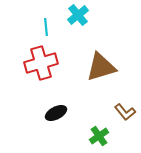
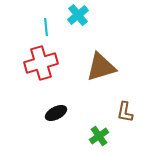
brown L-shape: rotated 50 degrees clockwise
